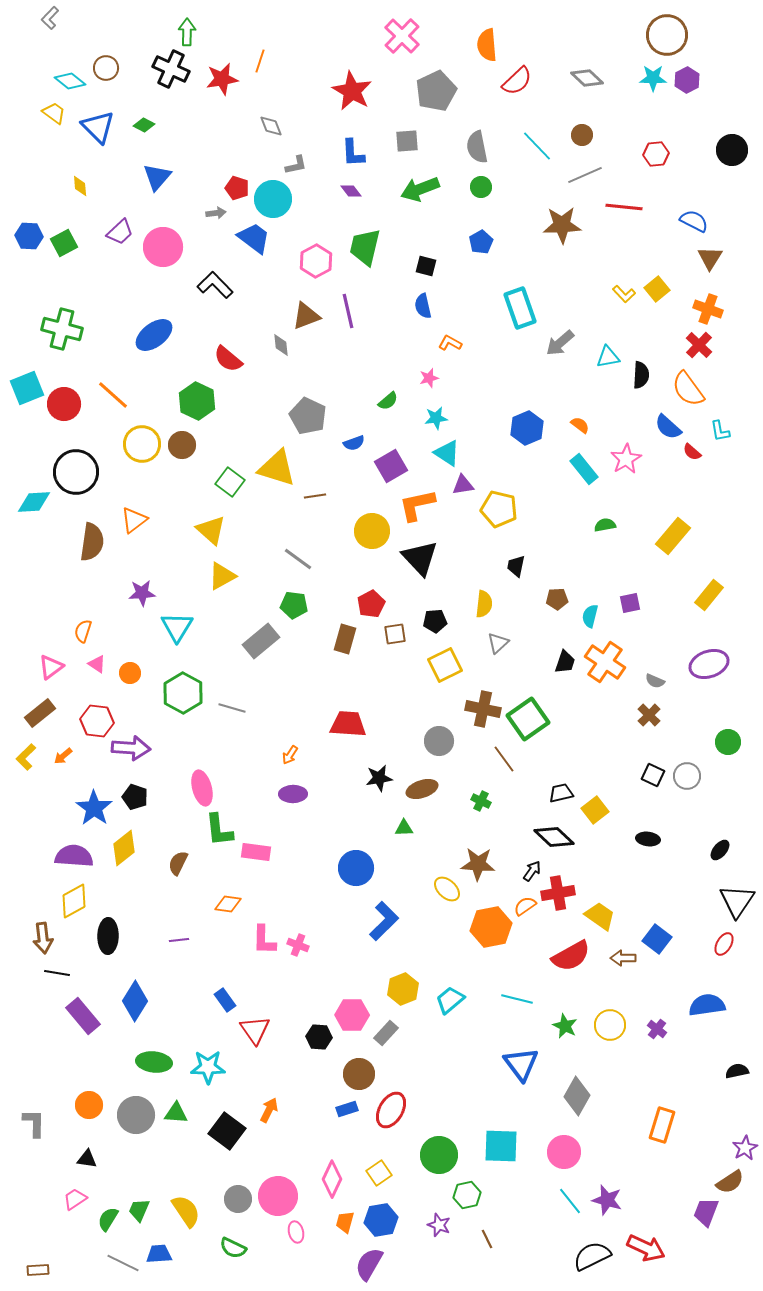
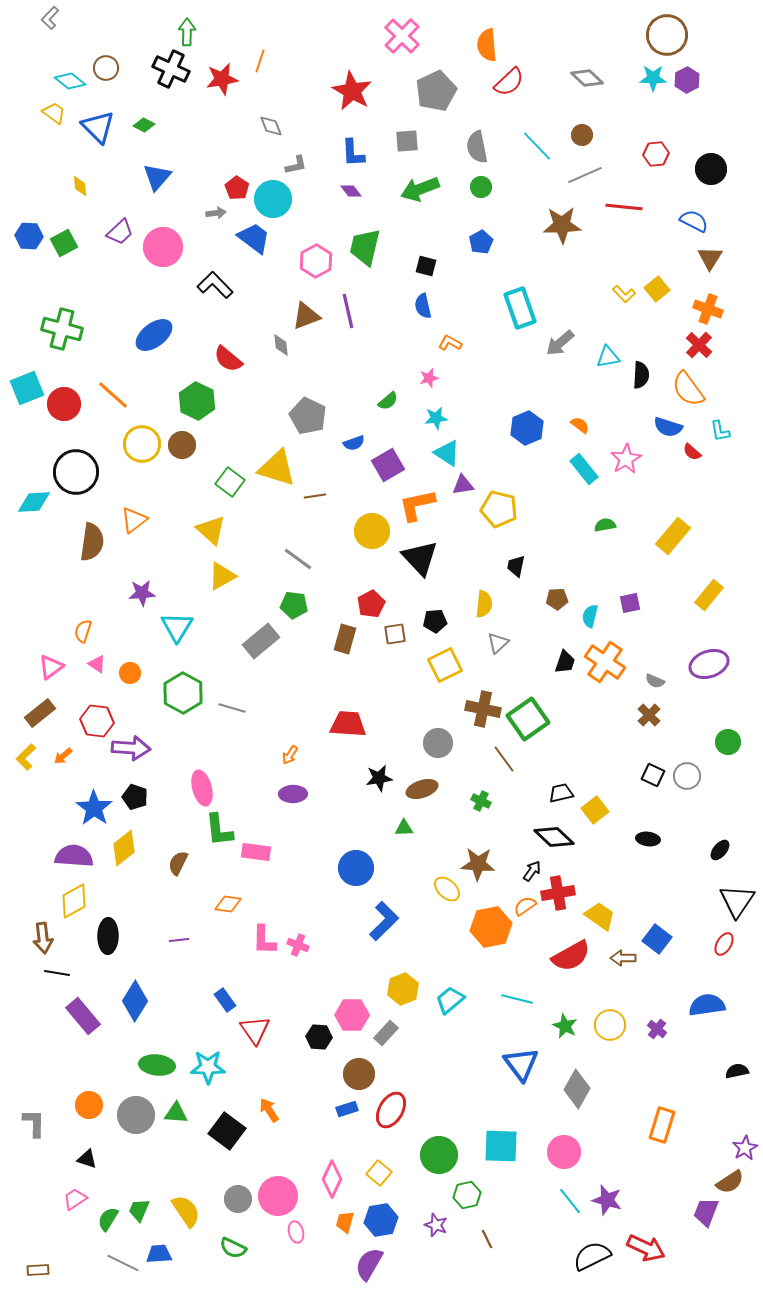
red semicircle at (517, 81): moved 8 px left, 1 px down
black circle at (732, 150): moved 21 px left, 19 px down
red pentagon at (237, 188): rotated 15 degrees clockwise
blue semicircle at (668, 427): rotated 24 degrees counterclockwise
purple square at (391, 466): moved 3 px left, 1 px up
gray circle at (439, 741): moved 1 px left, 2 px down
green ellipse at (154, 1062): moved 3 px right, 3 px down
gray diamond at (577, 1096): moved 7 px up
orange arrow at (269, 1110): rotated 60 degrees counterclockwise
black triangle at (87, 1159): rotated 10 degrees clockwise
yellow square at (379, 1173): rotated 15 degrees counterclockwise
purple star at (439, 1225): moved 3 px left
